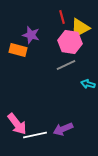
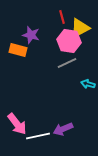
pink hexagon: moved 1 px left, 1 px up
gray line: moved 1 px right, 2 px up
white line: moved 3 px right, 1 px down
